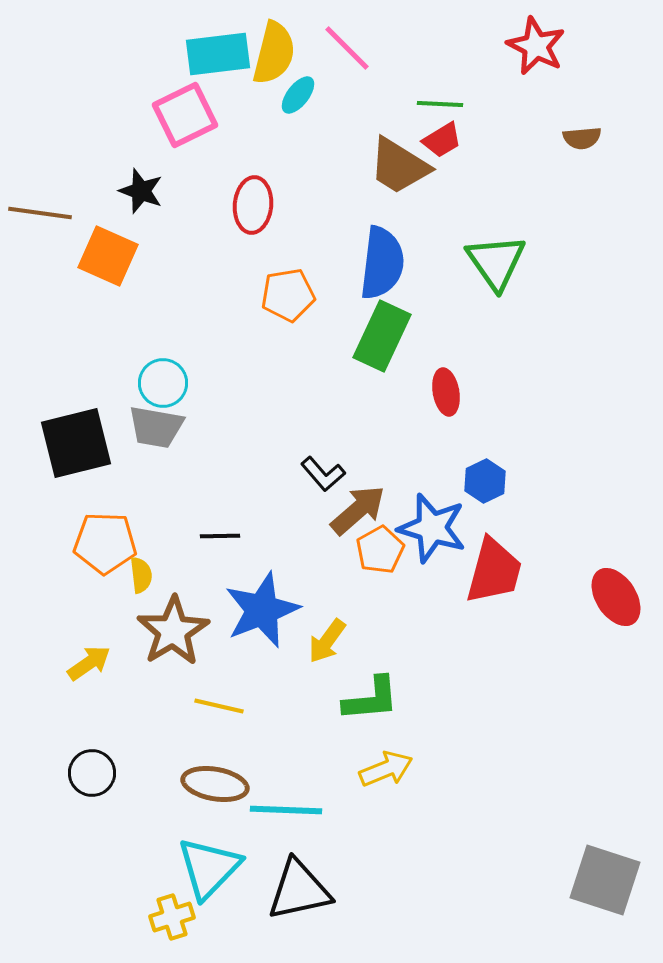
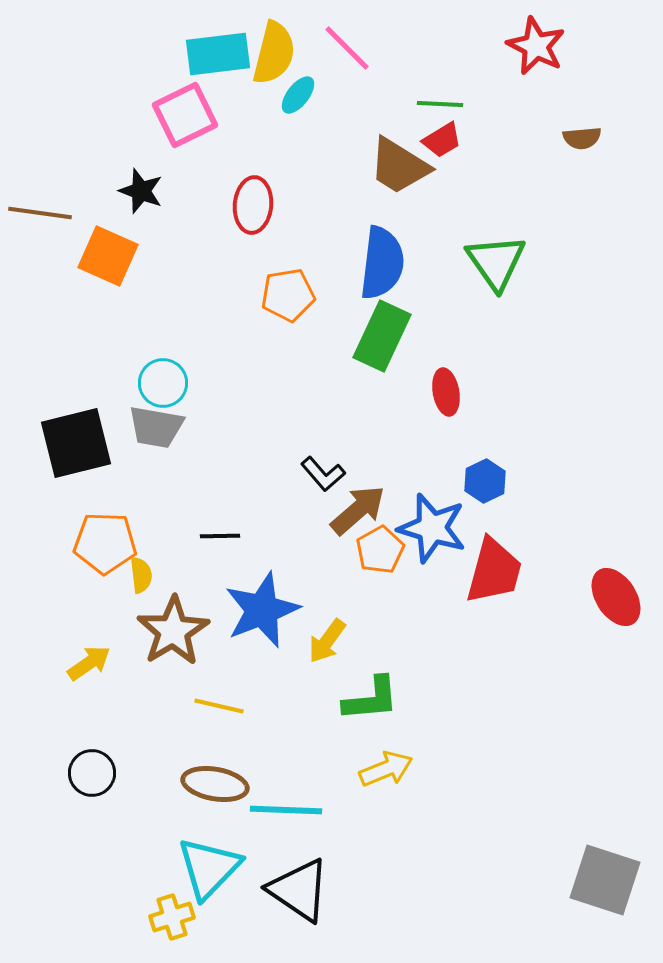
black triangle at (299, 890): rotated 46 degrees clockwise
